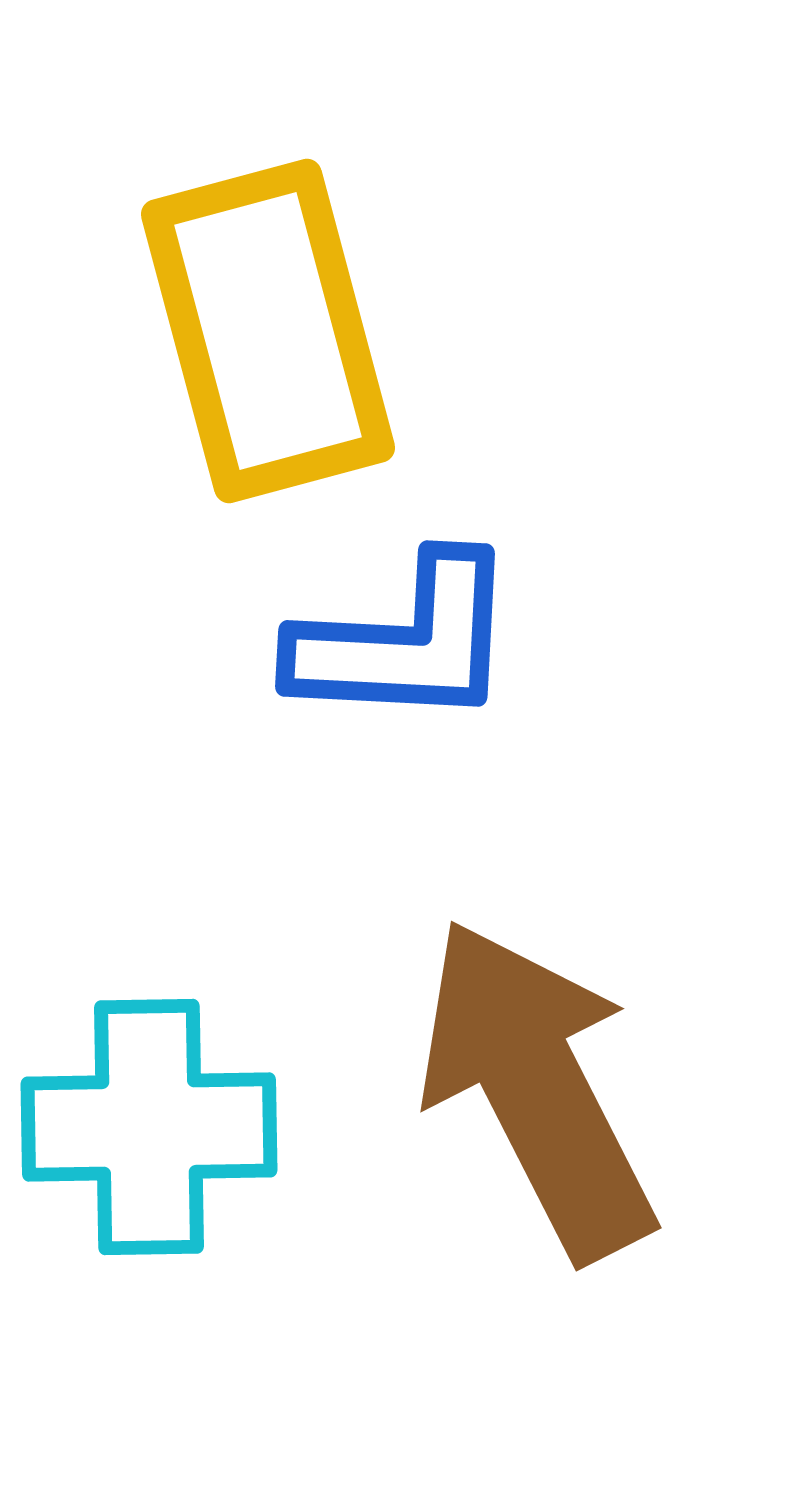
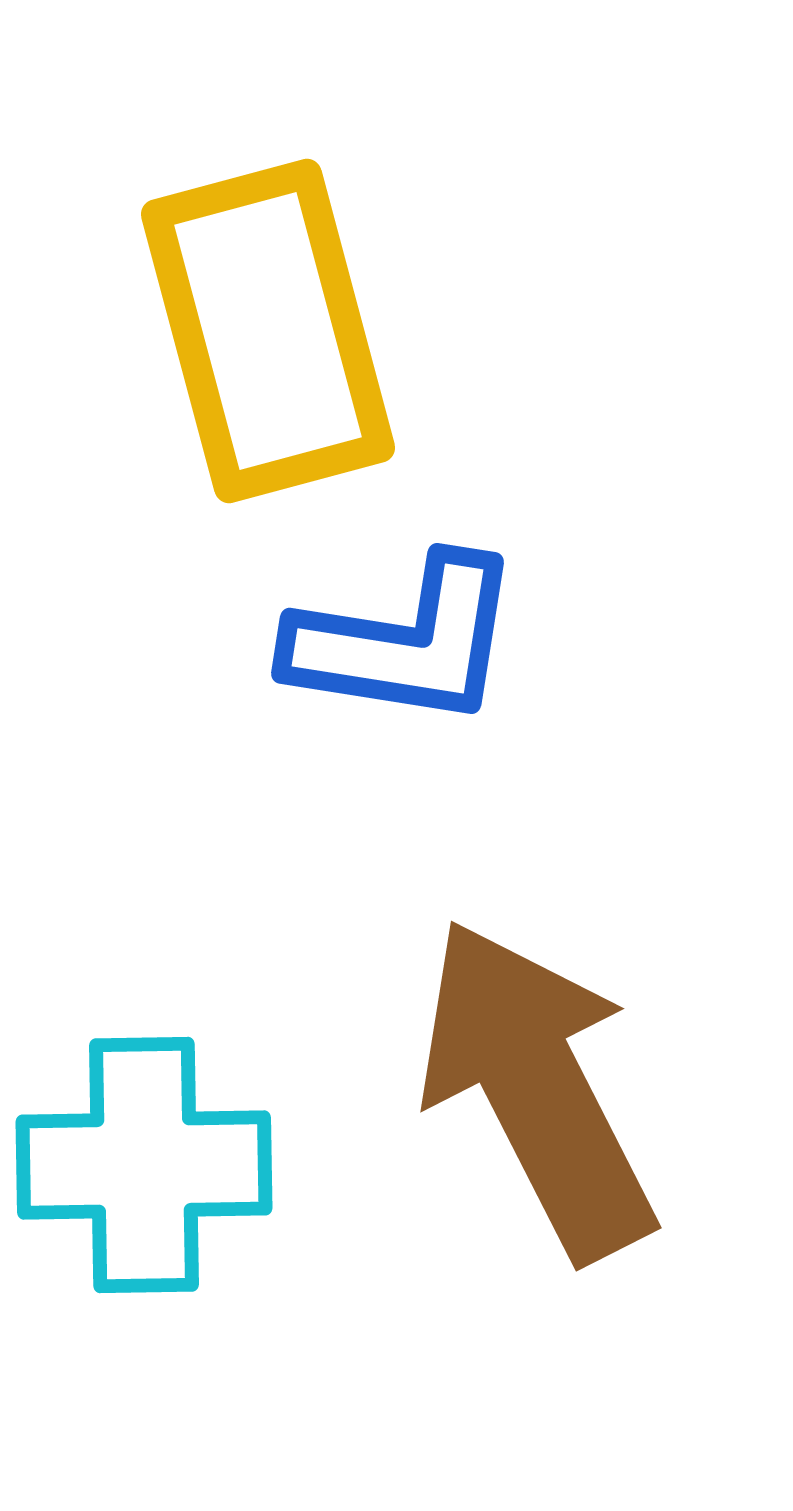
blue L-shape: rotated 6 degrees clockwise
cyan cross: moved 5 px left, 38 px down
